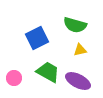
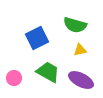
purple ellipse: moved 3 px right, 1 px up
